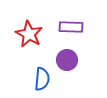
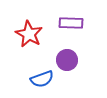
purple rectangle: moved 4 px up
blue semicircle: rotated 65 degrees clockwise
